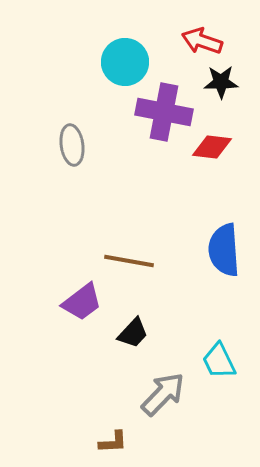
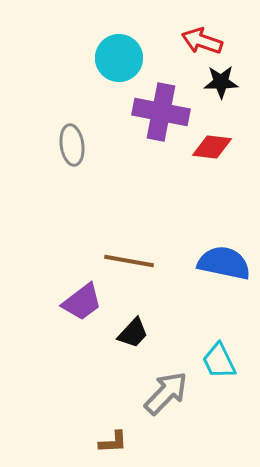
cyan circle: moved 6 px left, 4 px up
purple cross: moved 3 px left
blue semicircle: moved 13 px down; rotated 106 degrees clockwise
gray arrow: moved 3 px right, 1 px up
